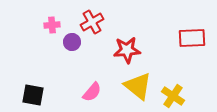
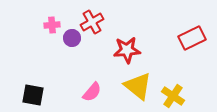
red rectangle: rotated 24 degrees counterclockwise
purple circle: moved 4 px up
